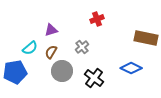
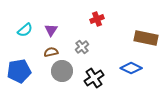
purple triangle: rotated 40 degrees counterclockwise
cyan semicircle: moved 5 px left, 18 px up
brown semicircle: rotated 48 degrees clockwise
blue pentagon: moved 4 px right, 1 px up
black cross: rotated 18 degrees clockwise
